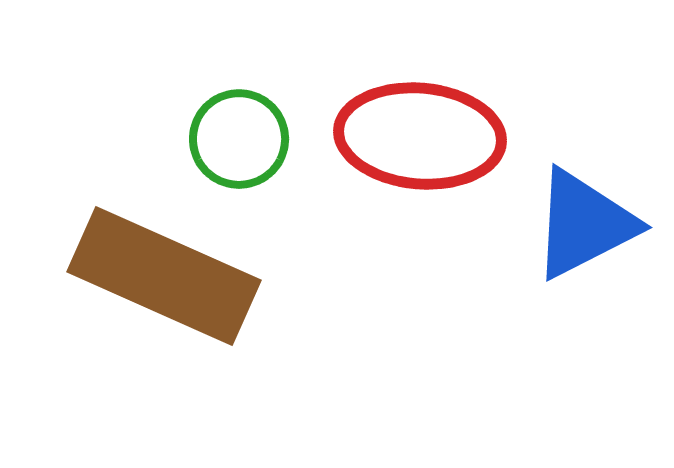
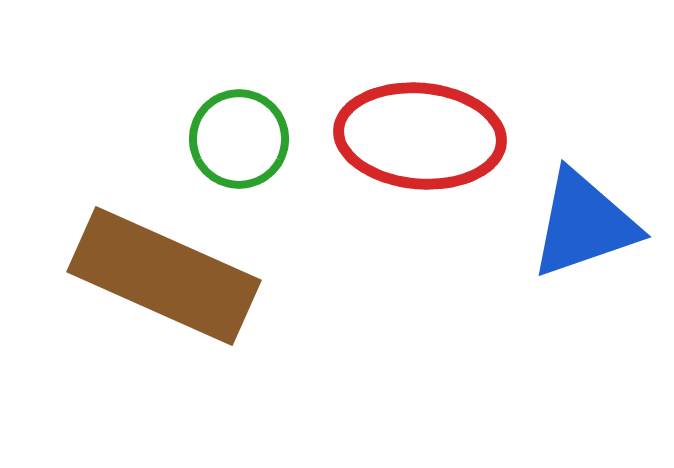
blue triangle: rotated 8 degrees clockwise
